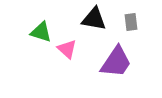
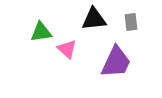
black triangle: rotated 16 degrees counterclockwise
green triangle: rotated 25 degrees counterclockwise
purple trapezoid: rotated 9 degrees counterclockwise
